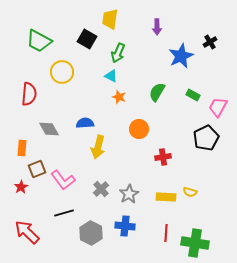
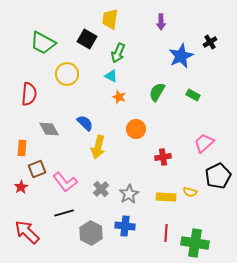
purple arrow: moved 4 px right, 5 px up
green trapezoid: moved 4 px right, 2 px down
yellow circle: moved 5 px right, 2 px down
pink trapezoid: moved 14 px left, 36 px down; rotated 20 degrees clockwise
blue semicircle: rotated 48 degrees clockwise
orange circle: moved 3 px left
black pentagon: moved 12 px right, 38 px down
pink L-shape: moved 2 px right, 2 px down
